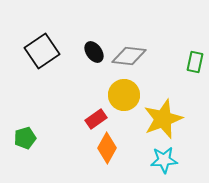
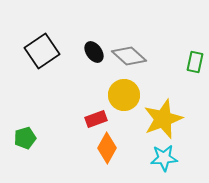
gray diamond: rotated 36 degrees clockwise
red rectangle: rotated 15 degrees clockwise
cyan star: moved 2 px up
